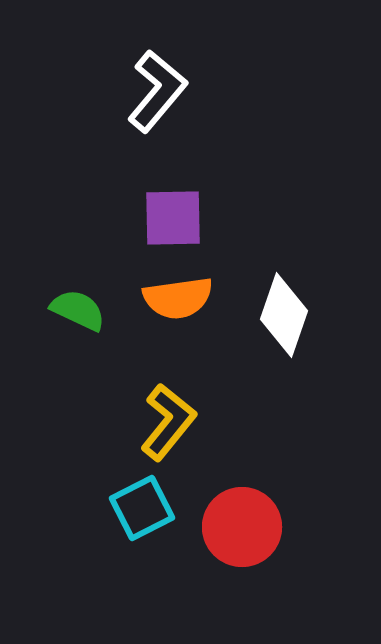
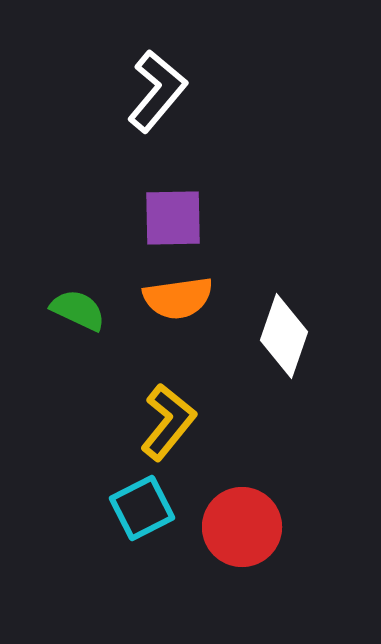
white diamond: moved 21 px down
